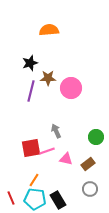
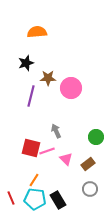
orange semicircle: moved 12 px left, 2 px down
black star: moved 4 px left
purple line: moved 5 px down
red square: rotated 24 degrees clockwise
pink triangle: rotated 32 degrees clockwise
